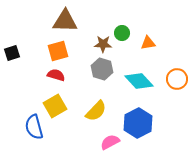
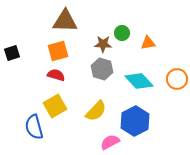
blue hexagon: moved 3 px left, 2 px up
